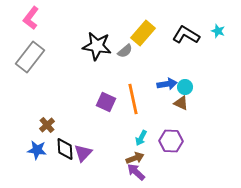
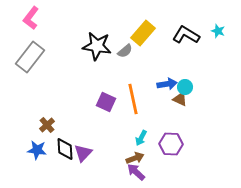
brown triangle: moved 1 px left, 4 px up
purple hexagon: moved 3 px down
